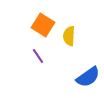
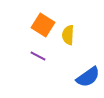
yellow semicircle: moved 1 px left, 1 px up
purple line: rotated 28 degrees counterclockwise
